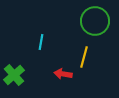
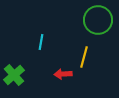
green circle: moved 3 px right, 1 px up
red arrow: rotated 12 degrees counterclockwise
